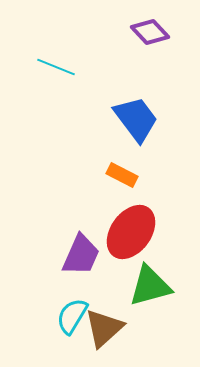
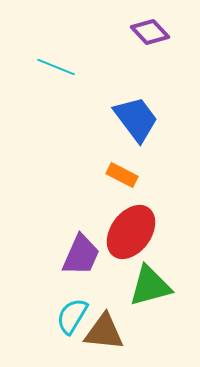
brown triangle: moved 4 px down; rotated 48 degrees clockwise
